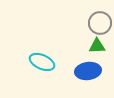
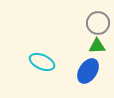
gray circle: moved 2 px left
blue ellipse: rotated 50 degrees counterclockwise
